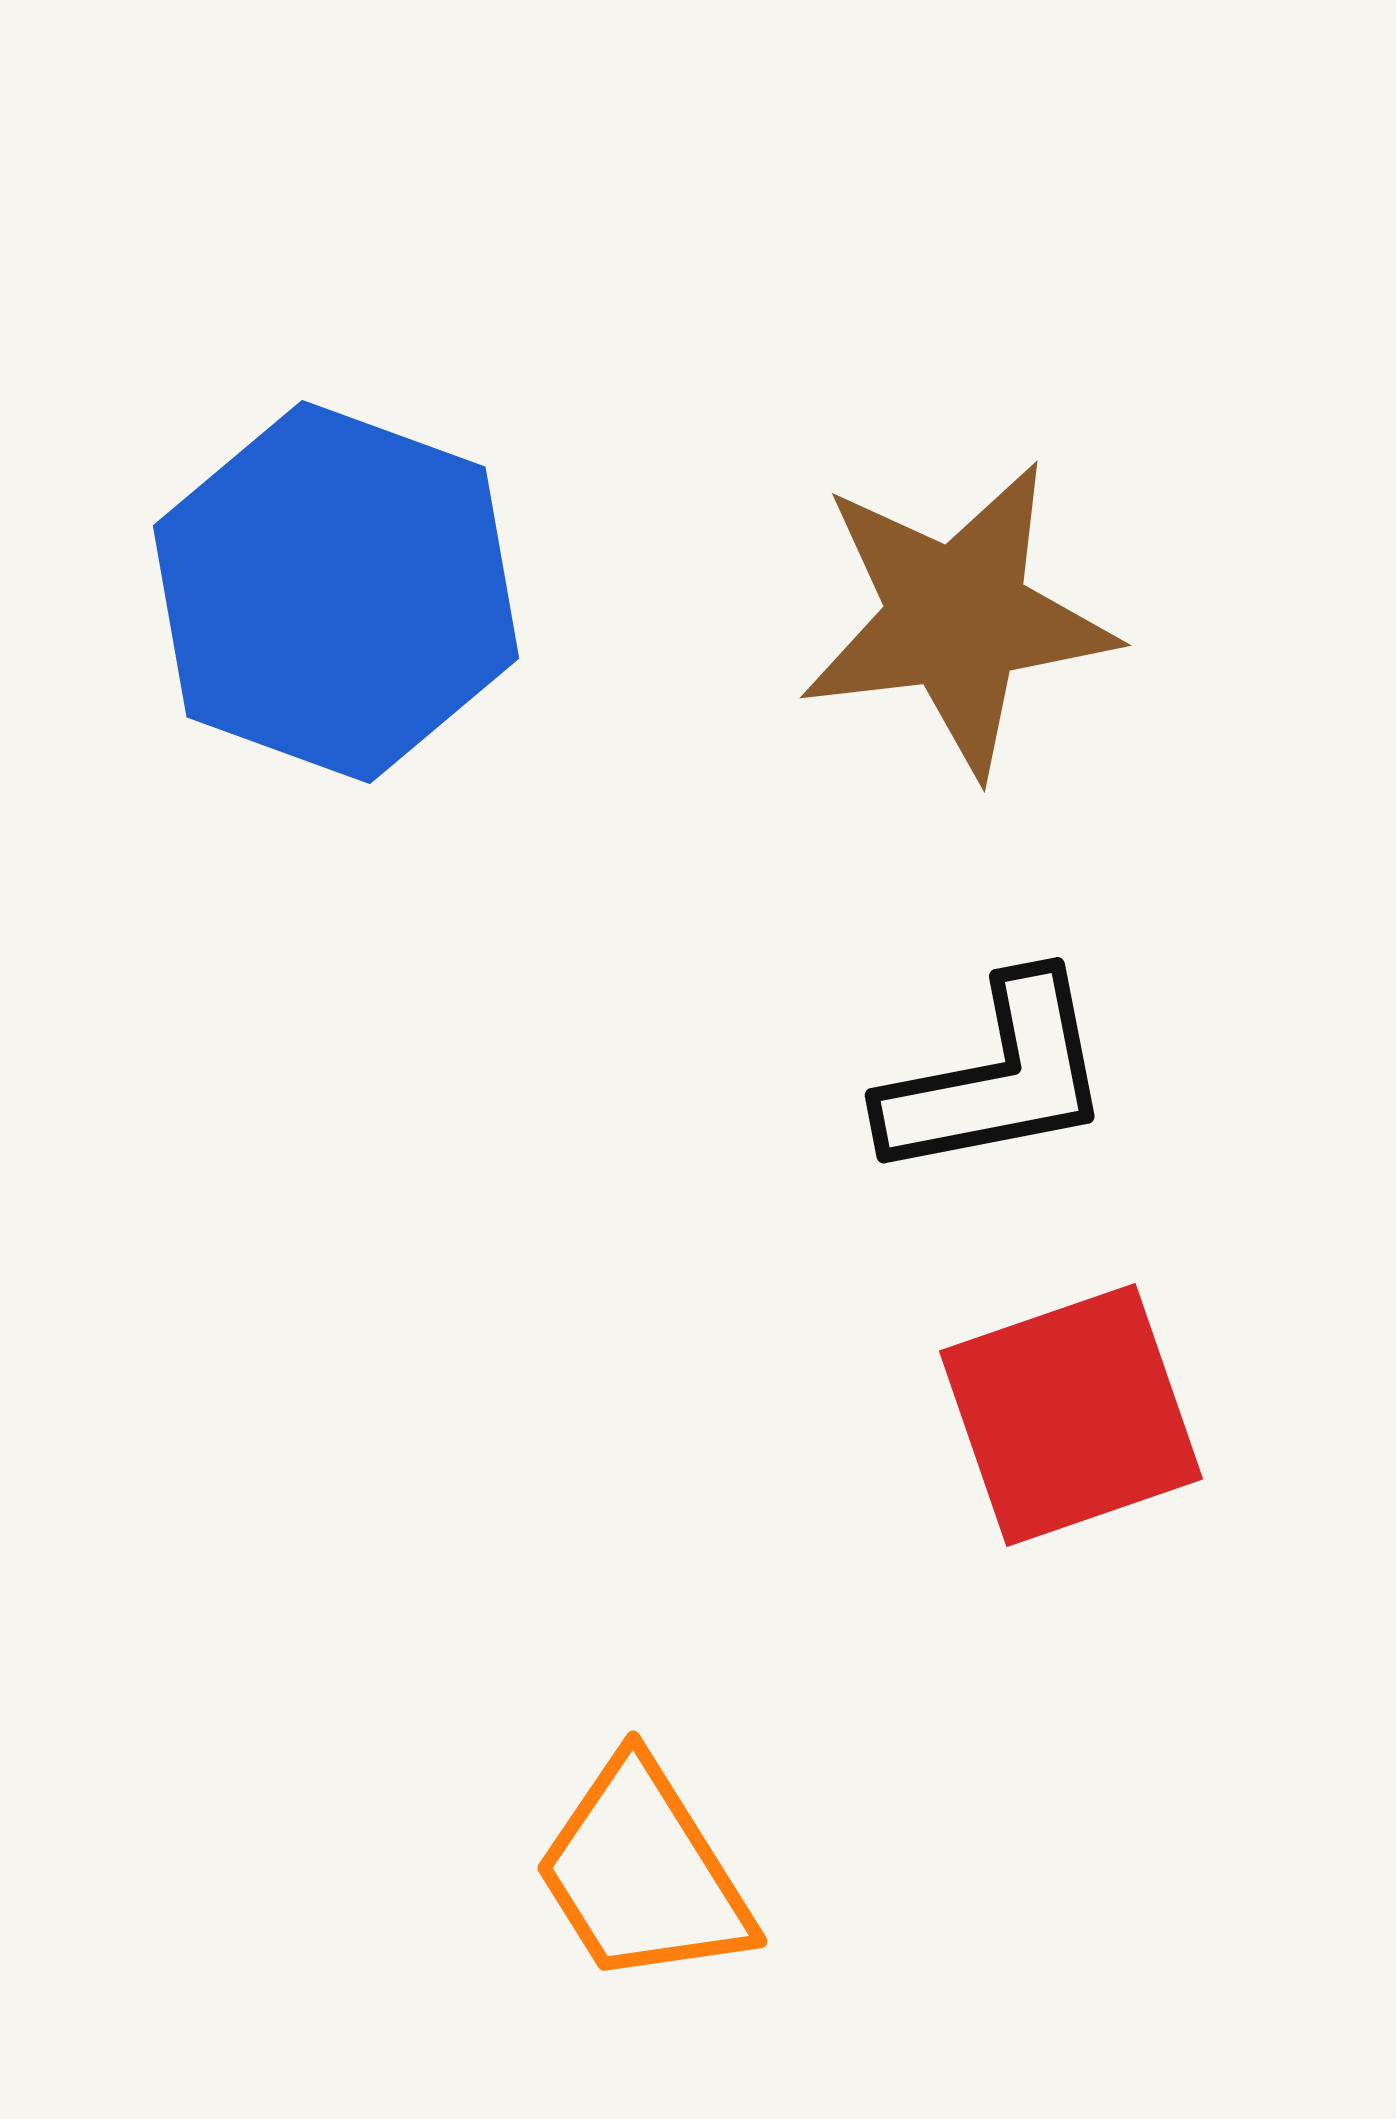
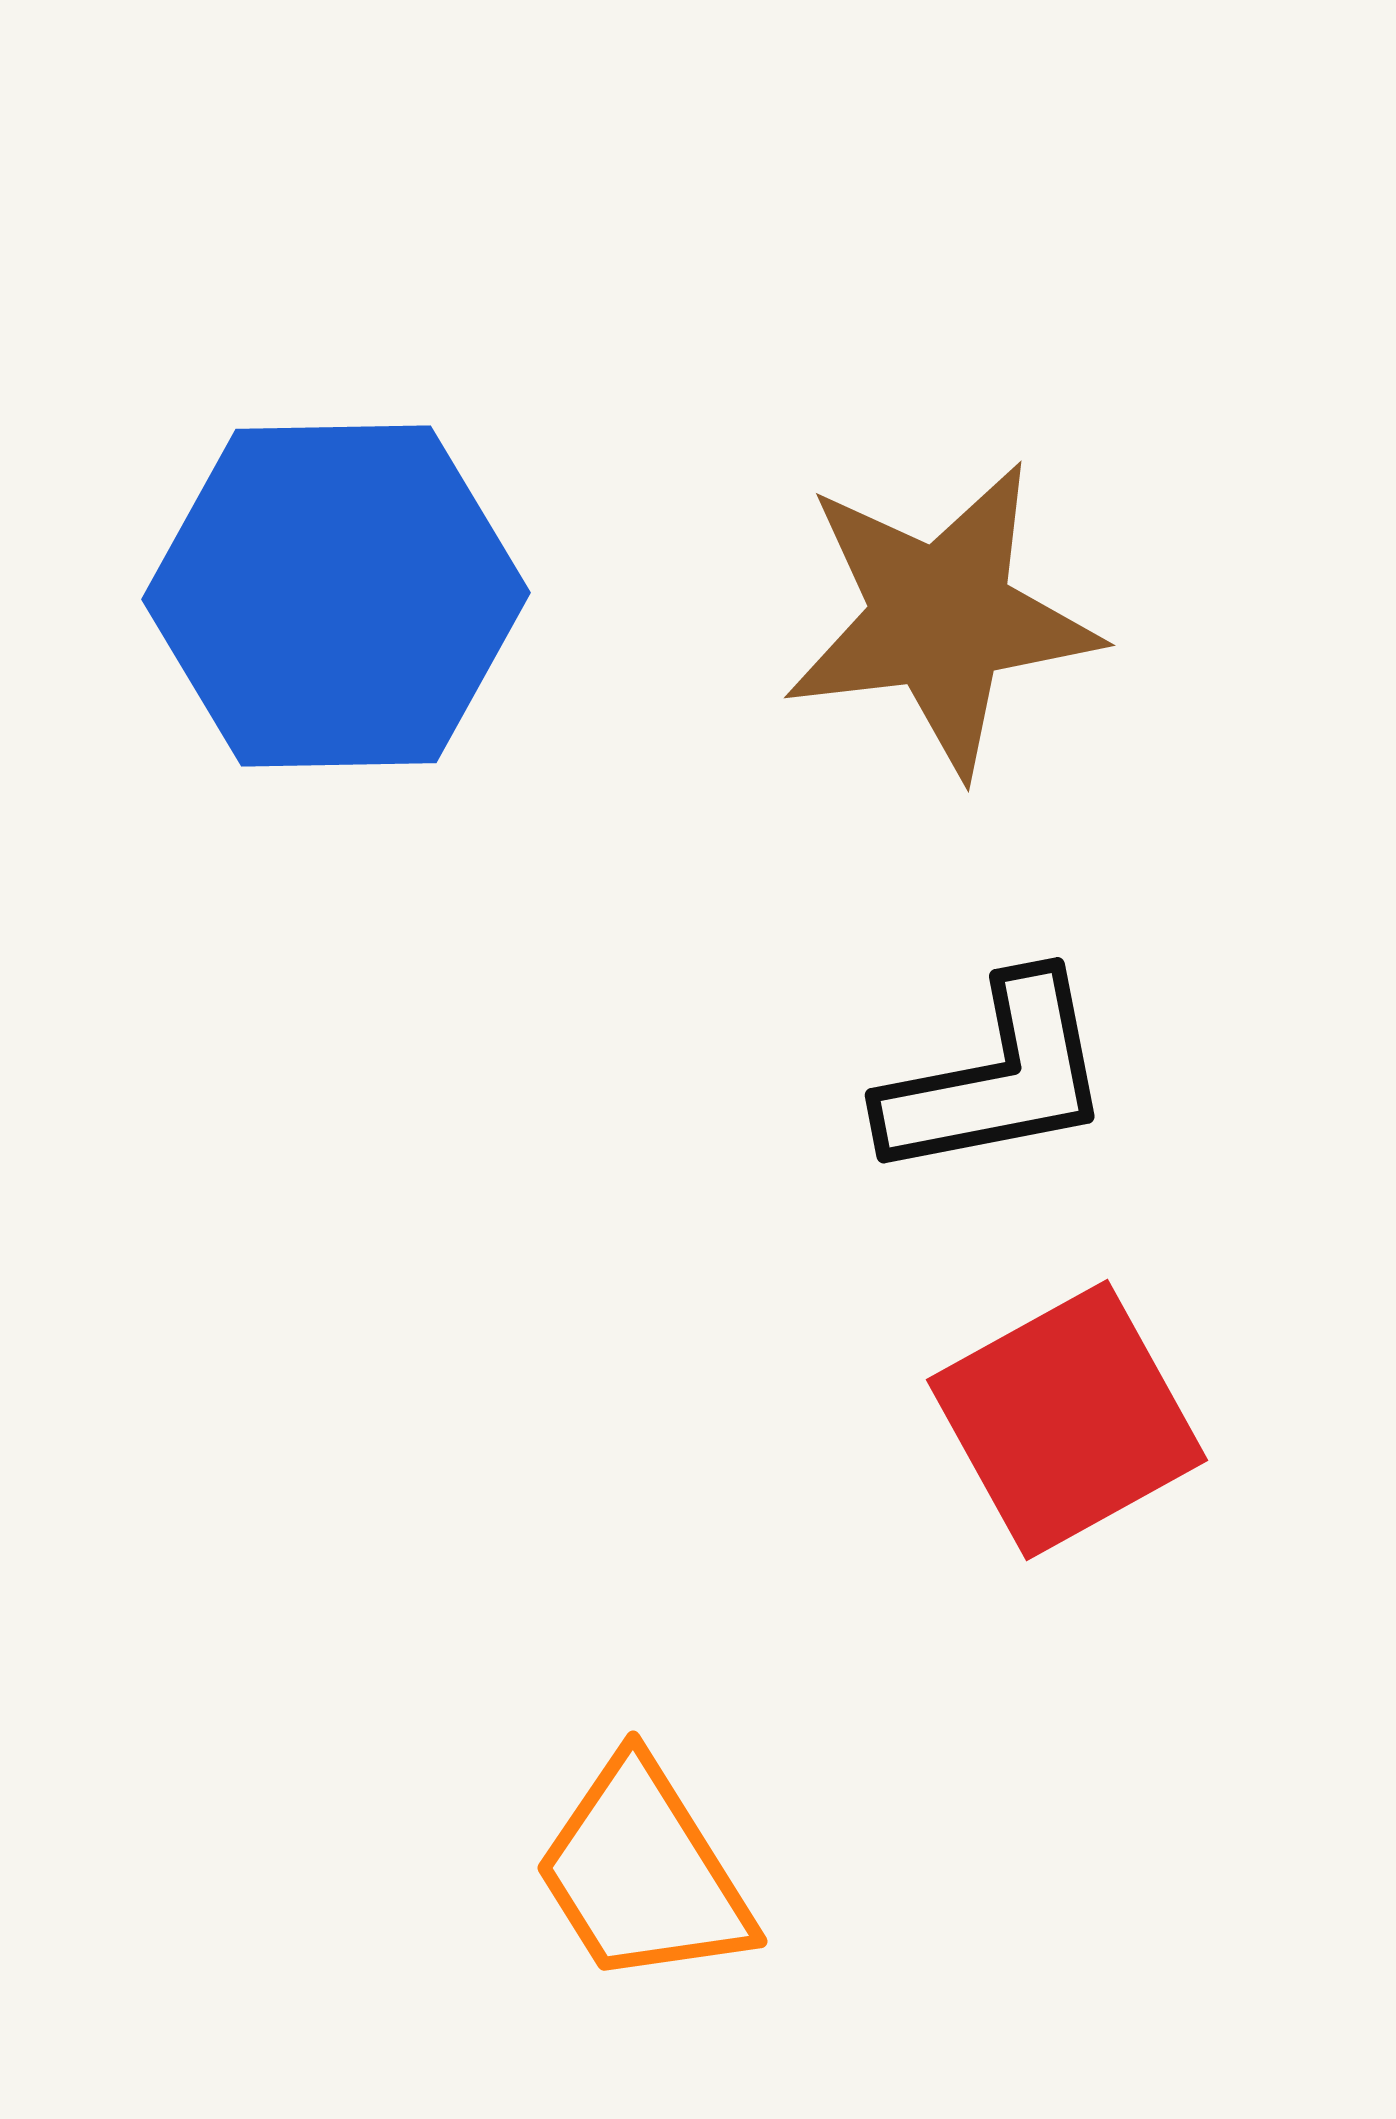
blue hexagon: moved 4 px down; rotated 21 degrees counterclockwise
brown star: moved 16 px left
red square: moved 4 px left, 5 px down; rotated 10 degrees counterclockwise
